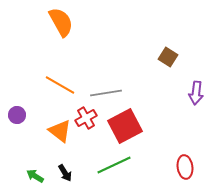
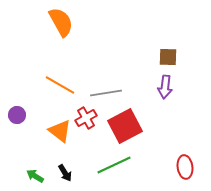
brown square: rotated 30 degrees counterclockwise
purple arrow: moved 31 px left, 6 px up
